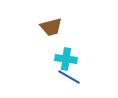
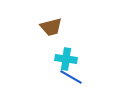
blue line: moved 2 px right
